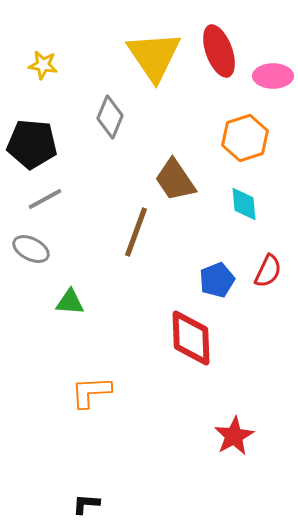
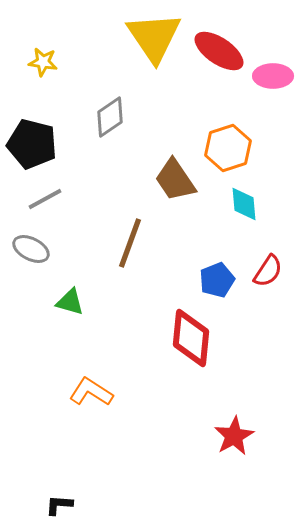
red ellipse: rotated 36 degrees counterclockwise
yellow triangle: moved 19 px up
yellow star: moved 3 px up
gray diamond: rotated 33 degrees clockwise
orange hexagon: moved 17 px left, 10 px down
black pentagon: rotated 9 degrees clockwise
brown line: moved 6 px left, 11 px down
red semicircle: rotated 8 degrees clockwise
green triangle: rotated 12 degrees clockwise
red diamond: rotated 8 degrees clockwise
orange L-shape: rotated 36 degrees clockwise
black L-shape: moved 27 px left, 1 px down
